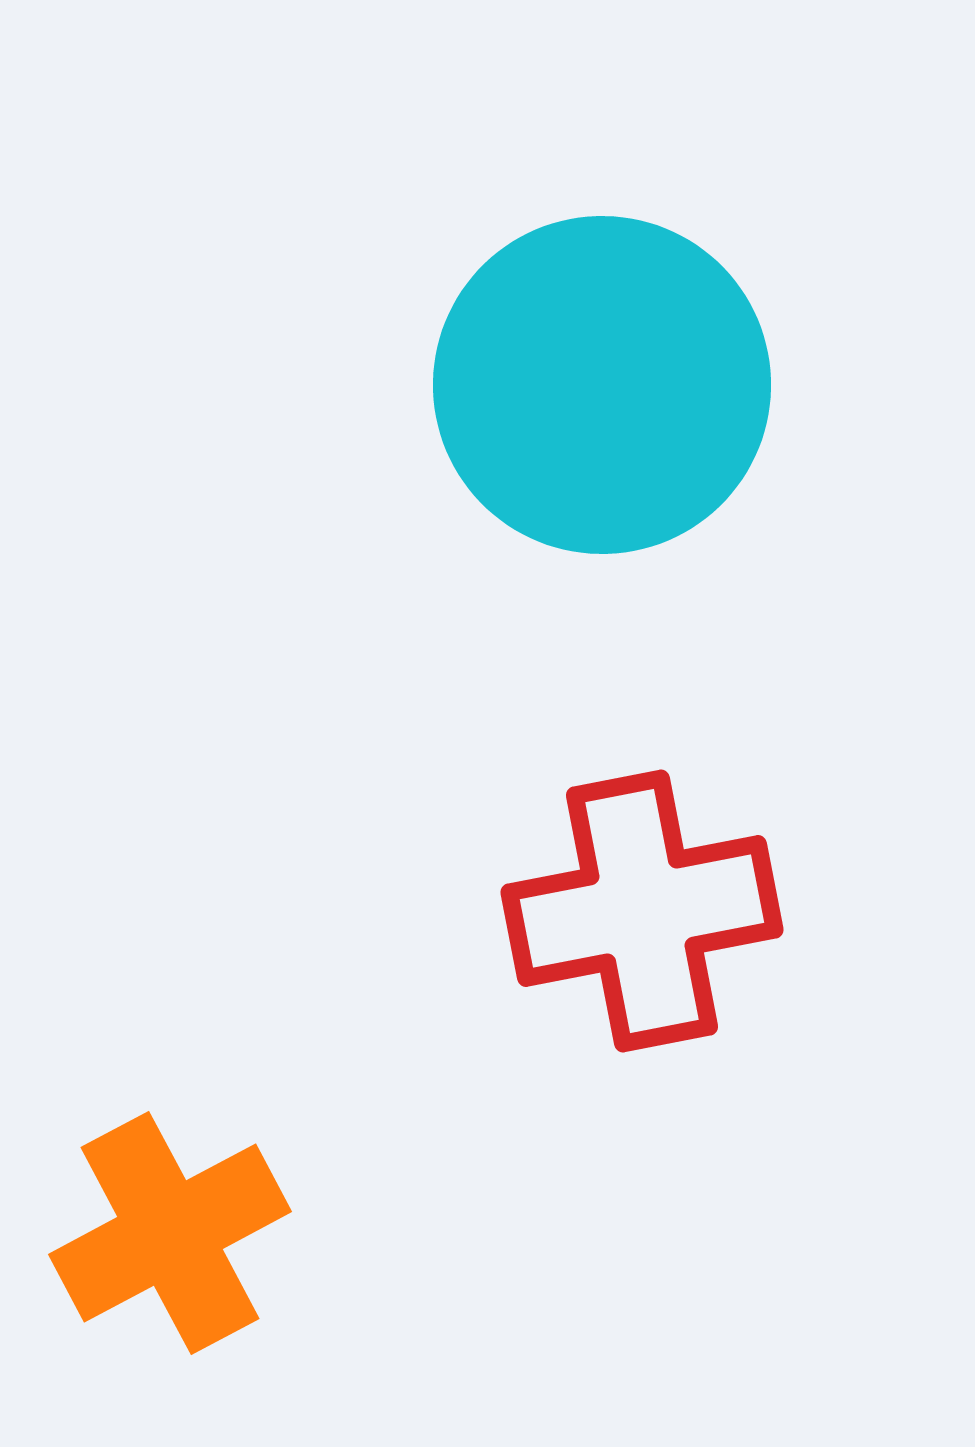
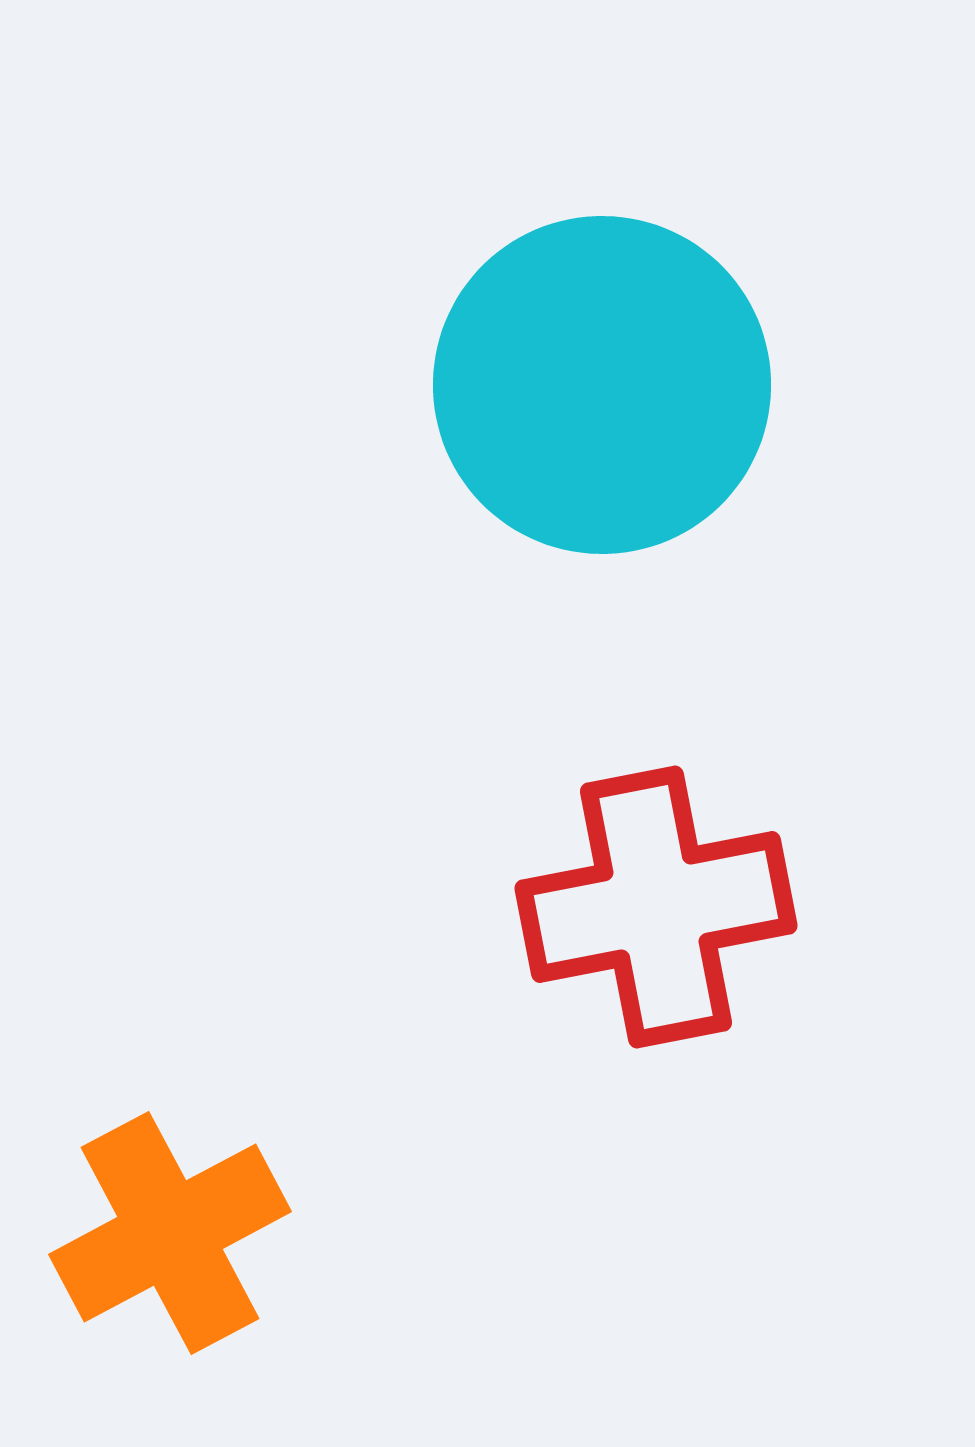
red cross: moved 14 px right, 4 px up
